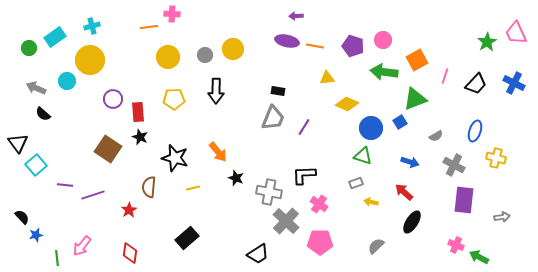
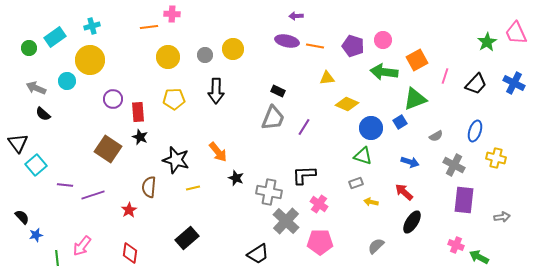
black rectangle at (278, 91): rotated 16 degrees clockwise
black star at (175, 158): moved 1 px right, 2 px down
